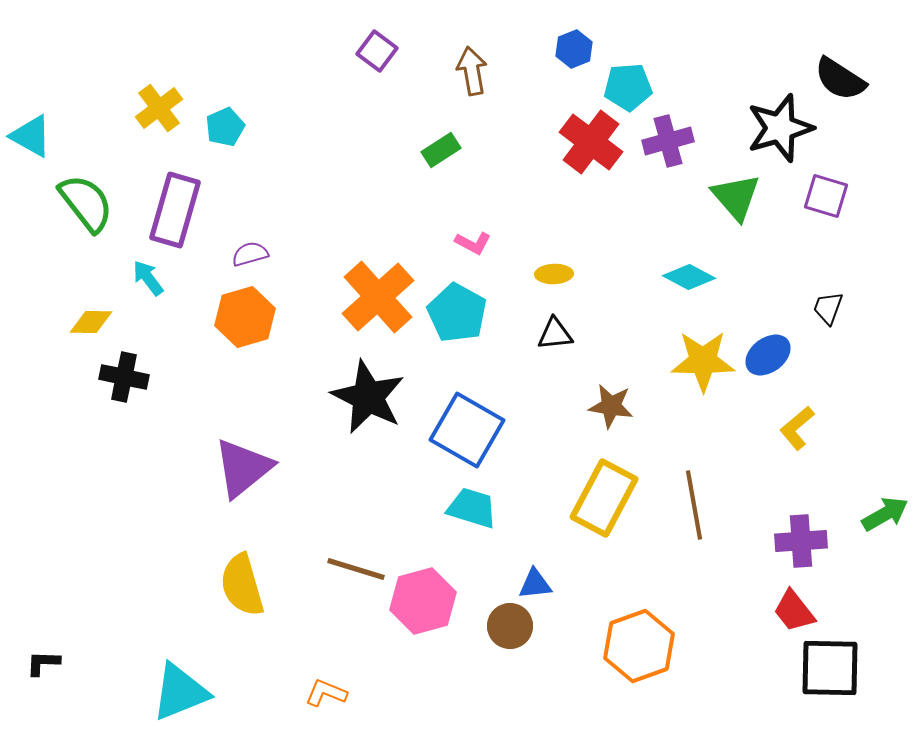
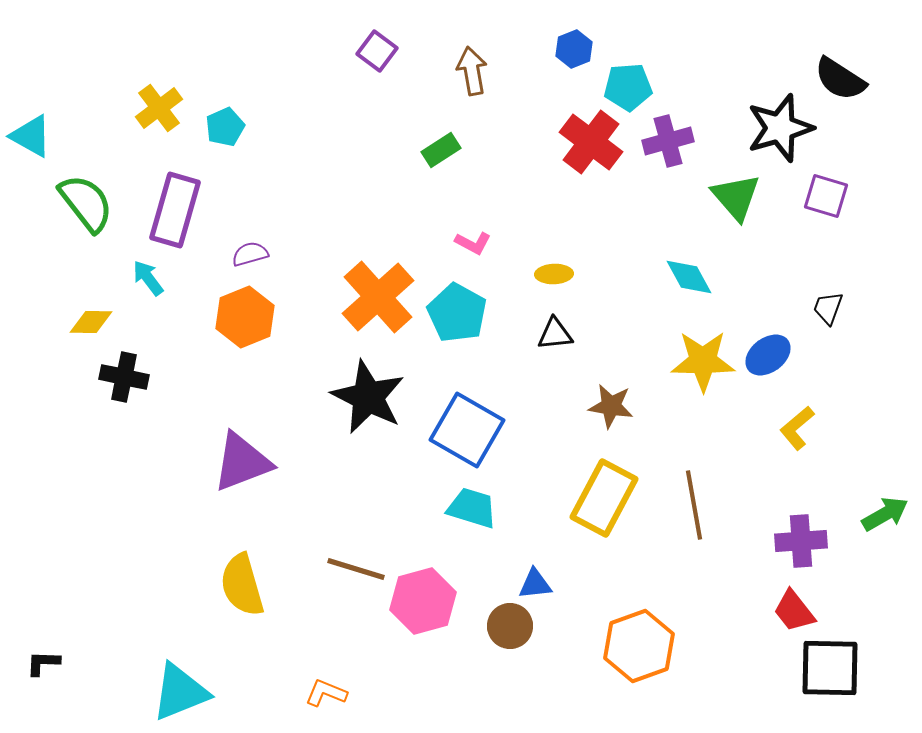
cyan diamond at (689, 277): rotated 33 degrees clockwise
orange hexagon at (245, 317): rotated 6 degrees counterclockwise
purple triangle at (243, 468): moved 1 px left, 6 px up; rotated 18 degrees clockwise
